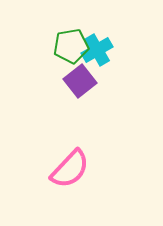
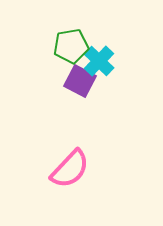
cyan cross: moved 2 px right, 11 px down; rotated 16 degrees counterclockwise
purple square: rotated 24 degrees counterclockwise
